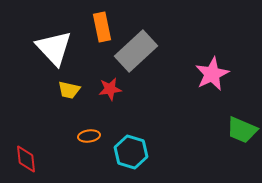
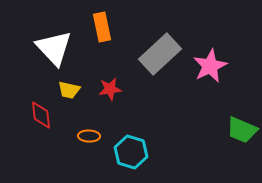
gray rectangle: moved 24 px right, 3 px down
pink star: moved 2 px left, 8 px up
orange ellipse: rotated 10 degrees clockwise
red diamond: moved 15 px right, 44 px up
